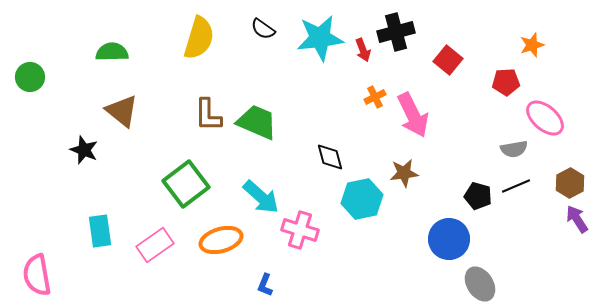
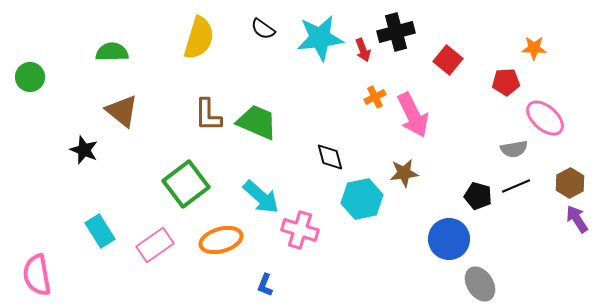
orange star: moved 2 px right, 3 px down; rotated 20 degrees clockwise
cyan rectangle: rotated 24 degrees counterclockwise
